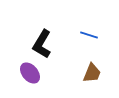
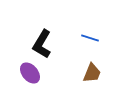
blue line: moved 1 px right, 3 px down
